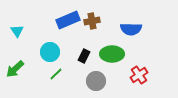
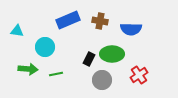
brown cross: moved 8 px right; rotated 21 degrees clockwise
cyan triangle: rotated 48 degrees counterclockwise
cyan circle: moved 5 px left, 5 px up
black rectangle: moved 5 px right, 3 px down
green arrow: moved 13 px right; rotated 132 degrees counterclockwise
green line: rotated 32 degrees clockwise
gray circle: moved 6 px right, 1 px up
